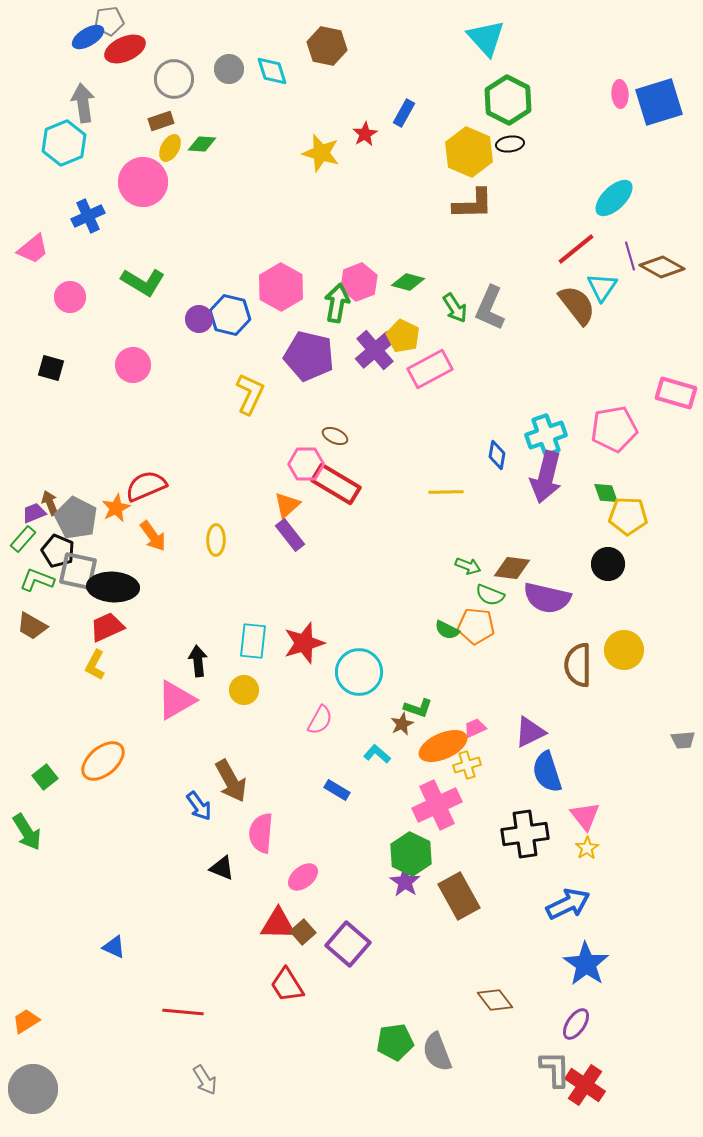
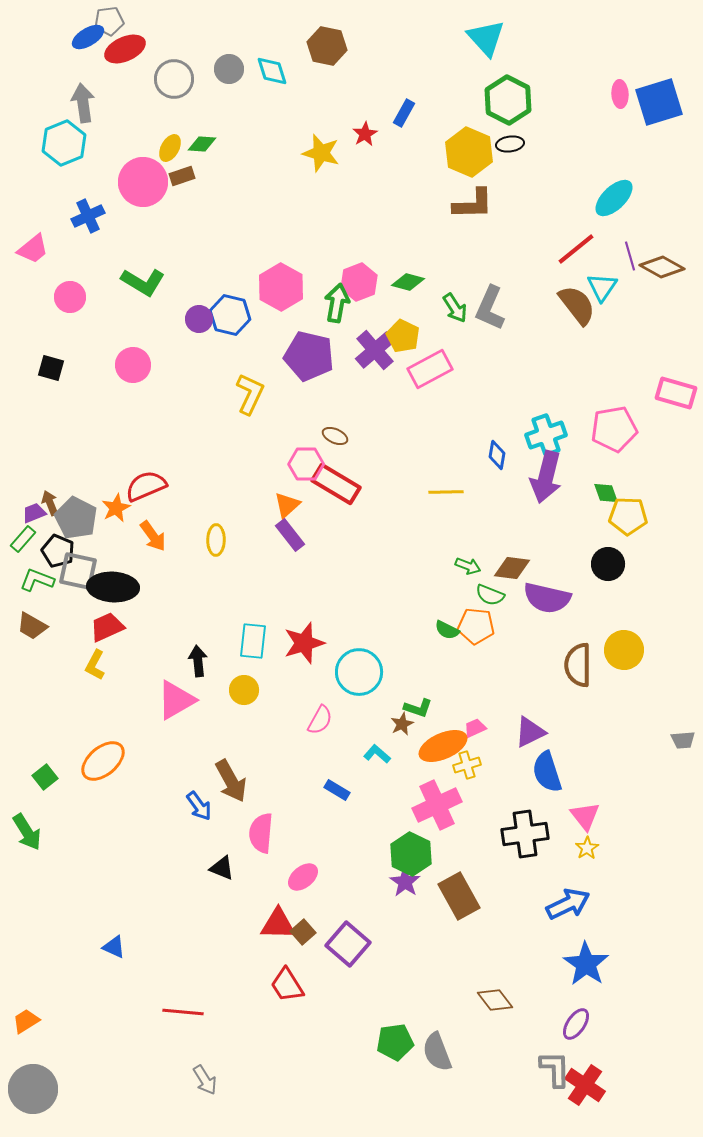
brown rectangle at (161, 121): moved 21 px right, 55 px down
